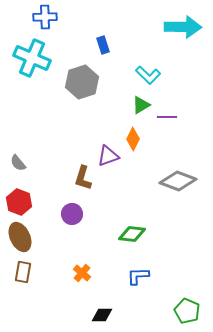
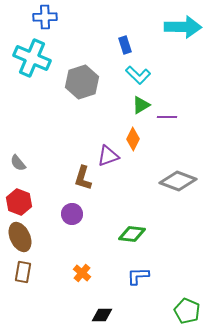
blue rectangle: moved 22 px right
cyan L-shape: moved 10 px left
